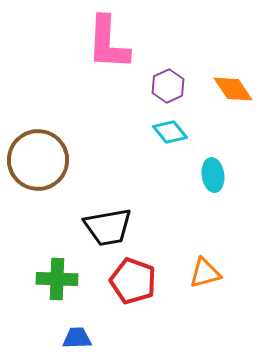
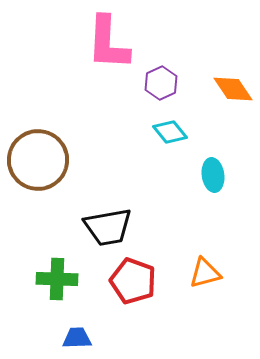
purple hexagon: moved 7 px left, 3 px up
